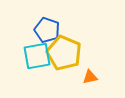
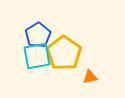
blue pentagon: moved 9 px left, 5 px down; rotated 20 degrees clockwise
yellow pentagon: rotated 12 degrees clockwise
